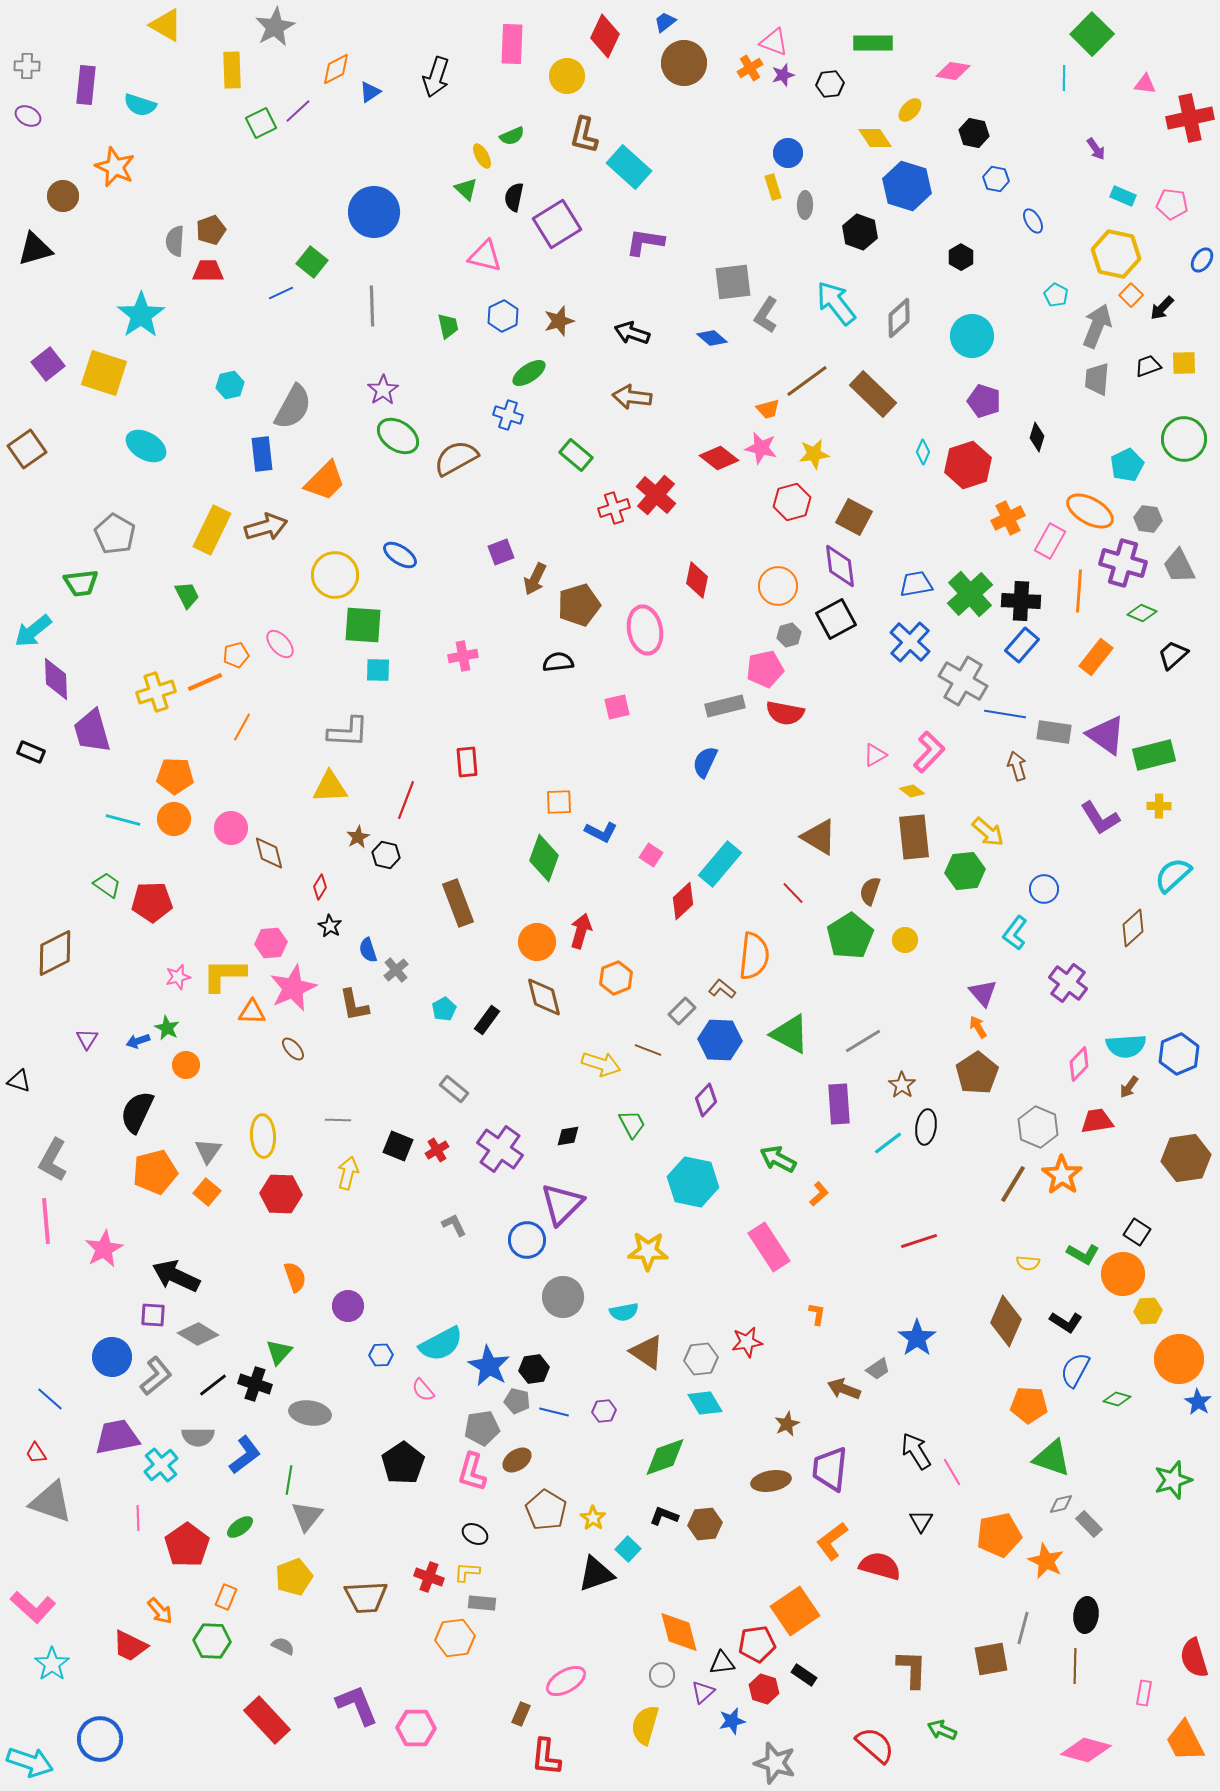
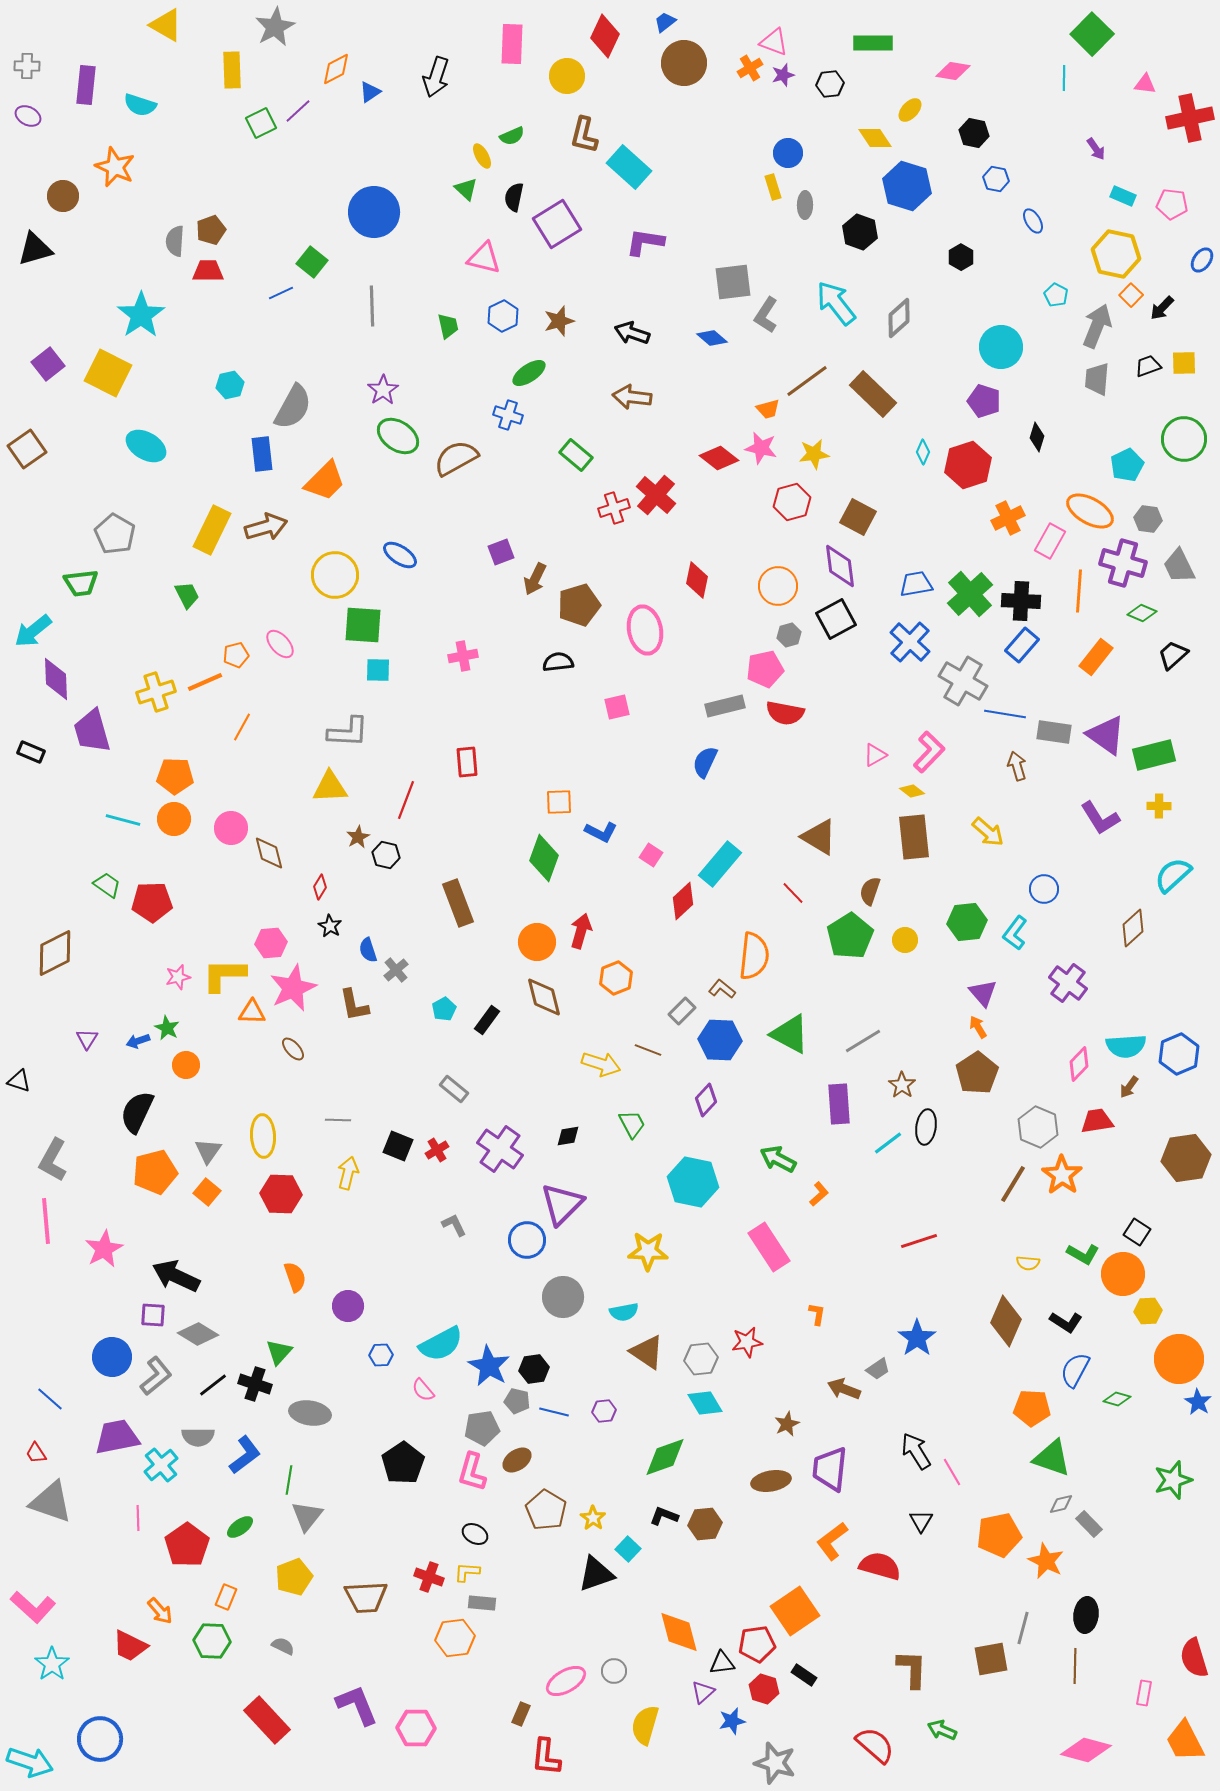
pink triangle at (485, 256): moved 1 px left, 2 px down
cyan circle at (972, 336): moved 29 px right, 11 px down
yellow square at (104, 373): moved 4 px right; rotated 9 degrees clockwise
brown square at (854, 517): moved 4 px right
green hexagon at (965, 871): moved 2 px right, 51 px down
orange pentagon at (1029, 1405): moved 3 px right, 3 px down
gray circle at (662, 1675): moved 48 px left, 4 px up
